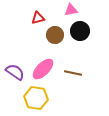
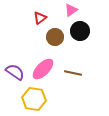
pink triangle: rotated 24 degrees counterclockwise
red triangle: moved 2 px right; rotated 24 degrees counterclockwise
brown circle: moved 2 px down
yellow hexagon: moved 2 px left, 1 px down
